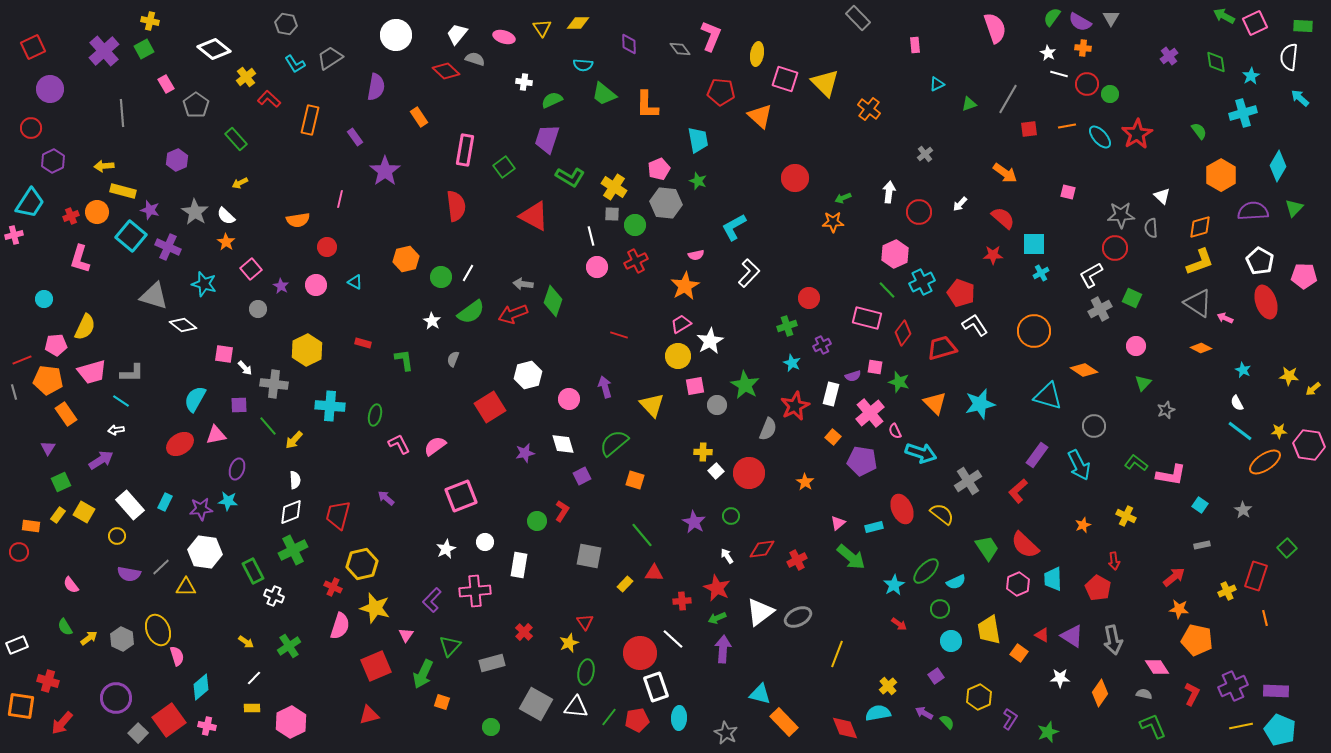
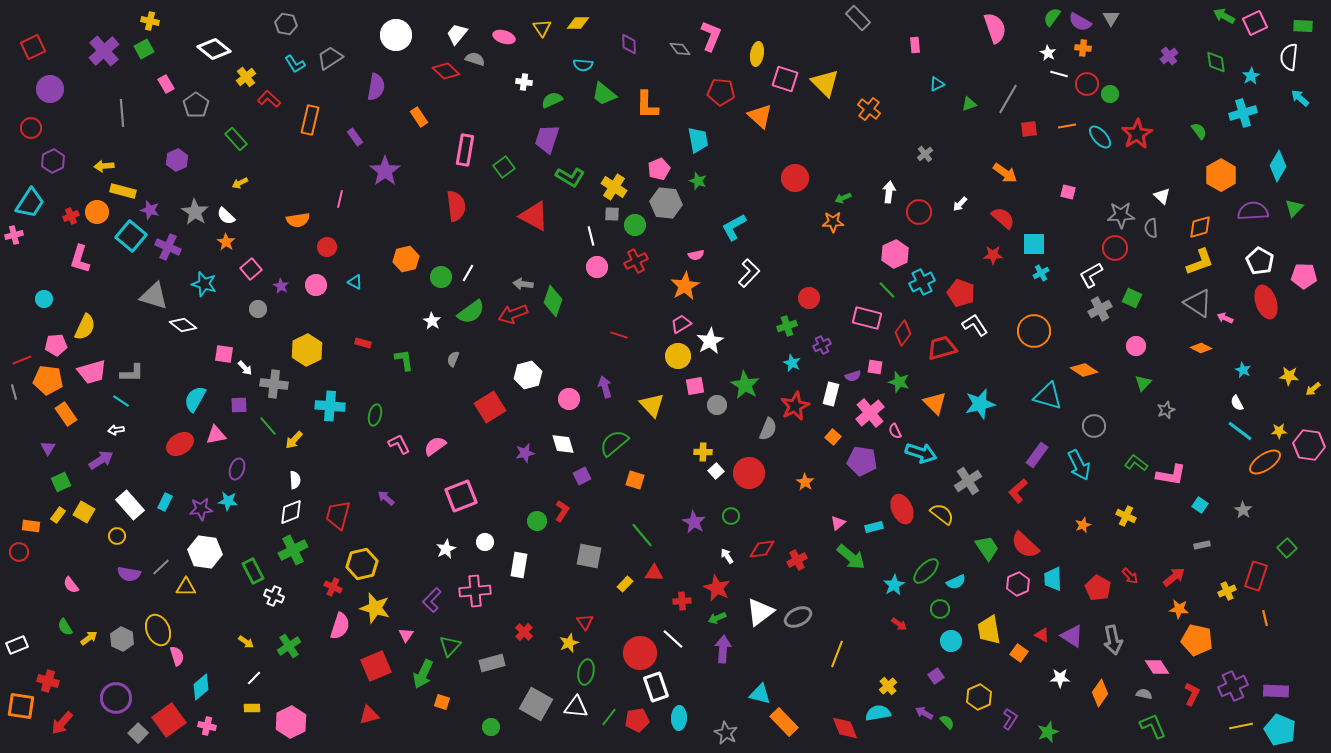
red arrow at (1114, 561): moved 16 px right, 15 px down; rotated 36 degrees counterclockwise
